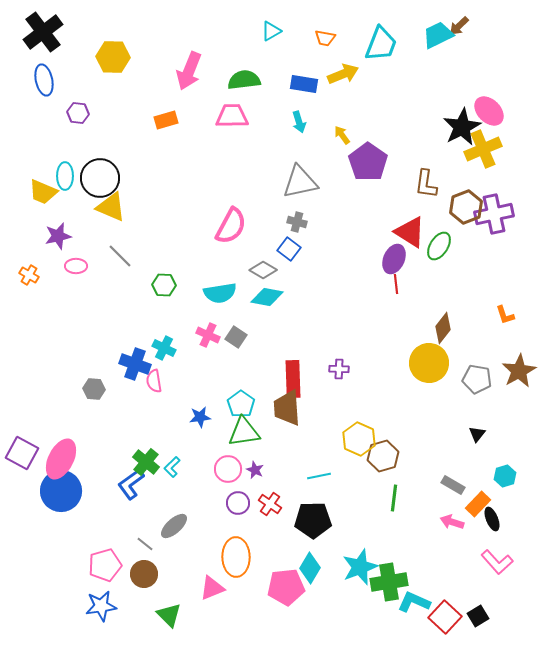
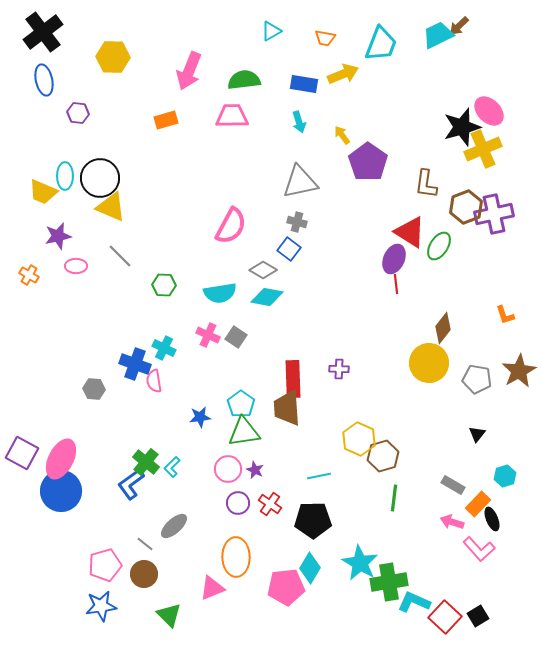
black star at (462, 127): rotated 12 degrees clockwise
pink L-shape at (497, 562): moved 18 px left, 13 px up
cyan star at (360, 567): moved 4 px up; rotated 21 degrees counterclockwise
